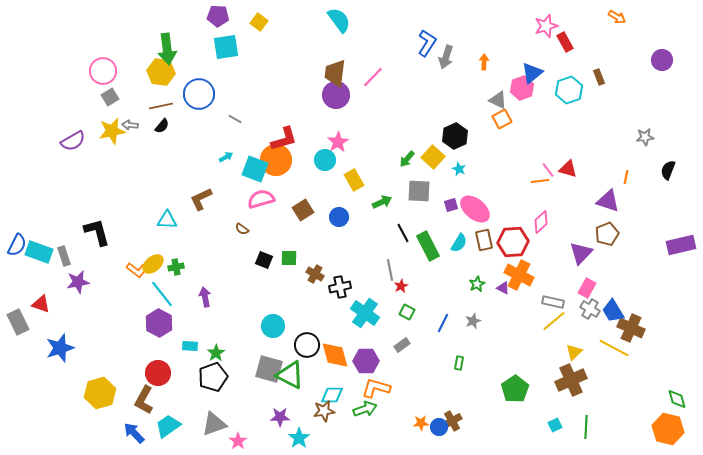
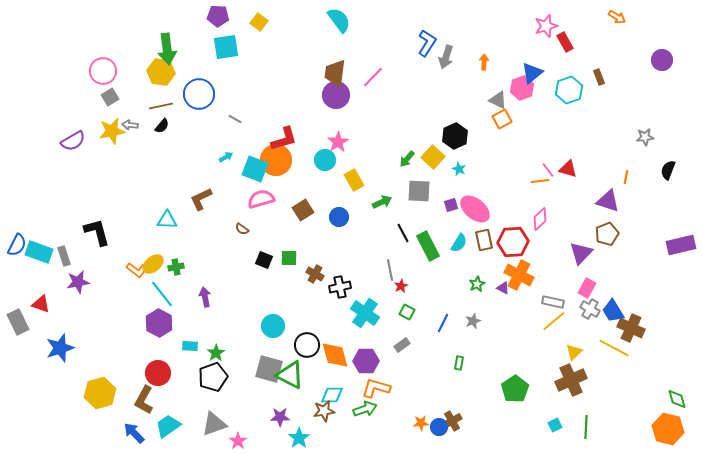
pink diamond at (541, 222): moved 1 px left, 3 px up
